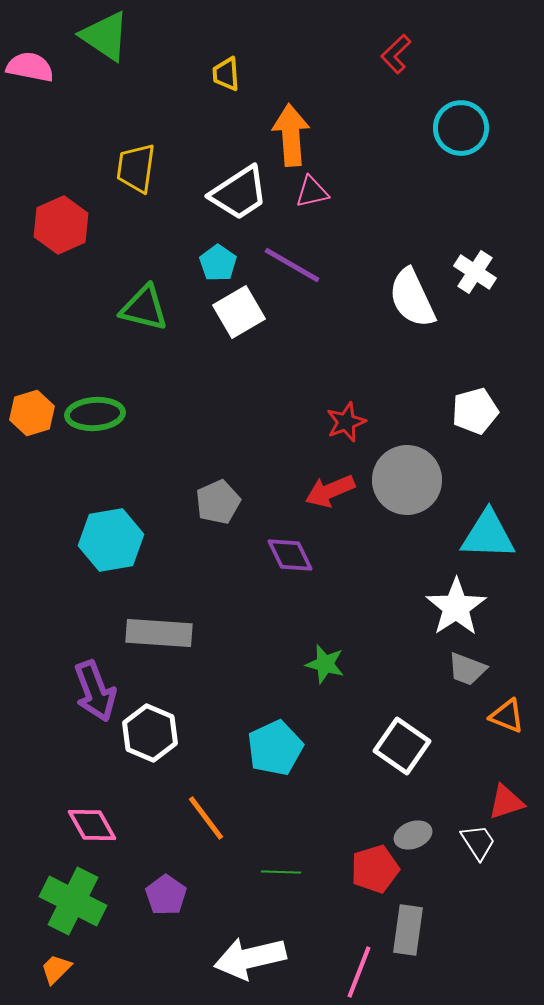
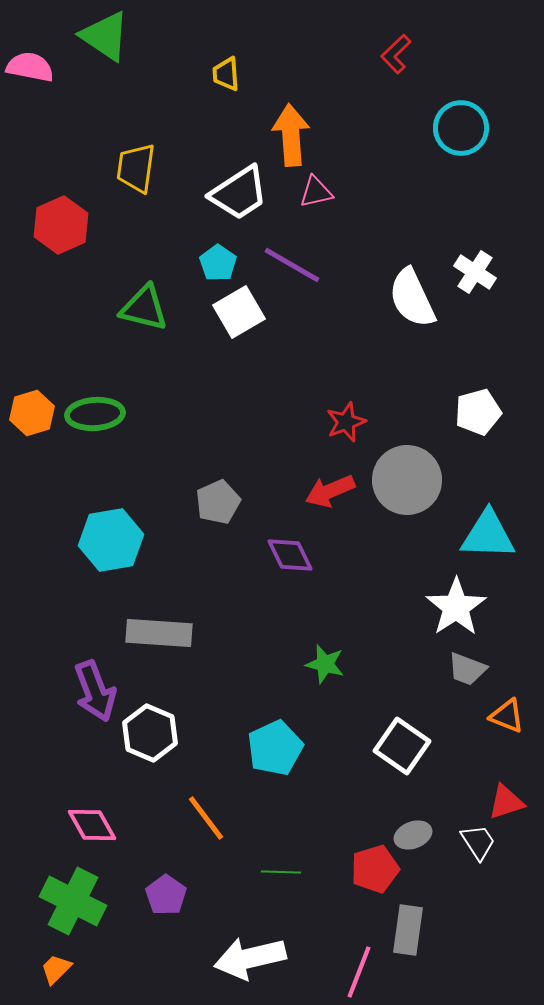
pink triangle at (312, 192): moved 4 px right
white pentagon at (475, 411): moved 3 px right, 1 px down
